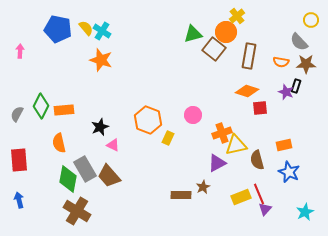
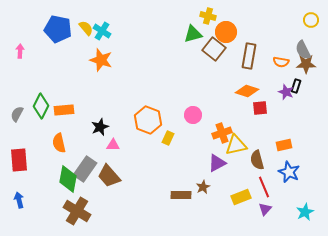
yellow cross at (237, 16): moved 29 px left; rotated 35 degrees counterclockwise
gray semicircle at (299, 42): moved 4 px right, 8 px down; rotated 18 degrees clockwise
pink triangle at (113, 145): rotated 24 degrees counterclockwise
gray rectangle at (85, 169): rotated 65 degrees clockwise
red line at (259, 194): moved 5 px right, 7 px up
